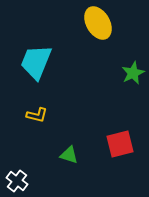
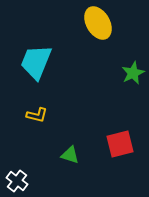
green triangle: moved 1 px right
